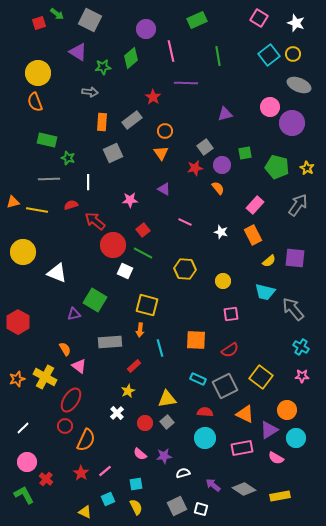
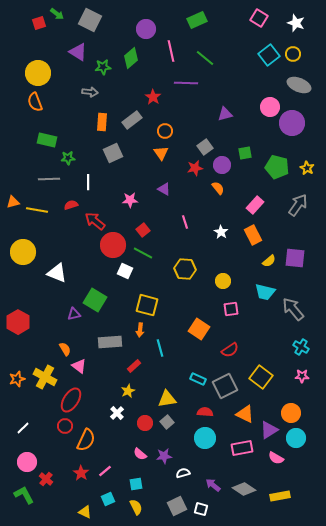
green line at (218, 56): moved 13 px left, 2 px down; rotated 42 degrees counterclockwise
green star at (68, 158): rotated 24 degrees counterclockwise
pink line at (185, 222): rotated 48 degrees clockwise
white star at (221, 232): rotated 16 degrees clockwise
pink square at (231, 314): moved 5 px up
orange square at (196, 340): moved 3 px right, 11 px up; rotated 30 degrees clockwise
orange circle at (287, 410): moved 4 px right, 3 px down
